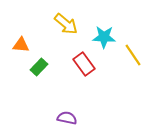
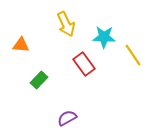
yellow arrow: rotated 25 degrees clockwise
green rectangle: moved 13 px down
purple semicircle: rotated 42 degrees counterclockwise
